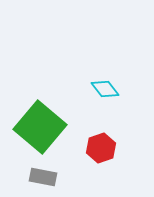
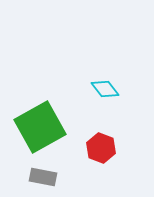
green square: rotated 21 degrees clockwise
red hexagon: rotated 20 degrees counterclockwise
